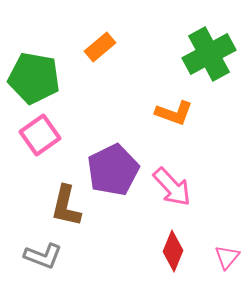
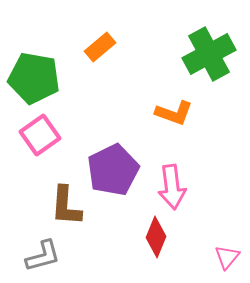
pink arrow: rotated 36 degrees clockwise
brown L-shape: rotated 9 degrees counterclockwise
red diamond: moved 17 px left, 14 px up
gray L-shape: rotated 36 degrees counterclockwise
